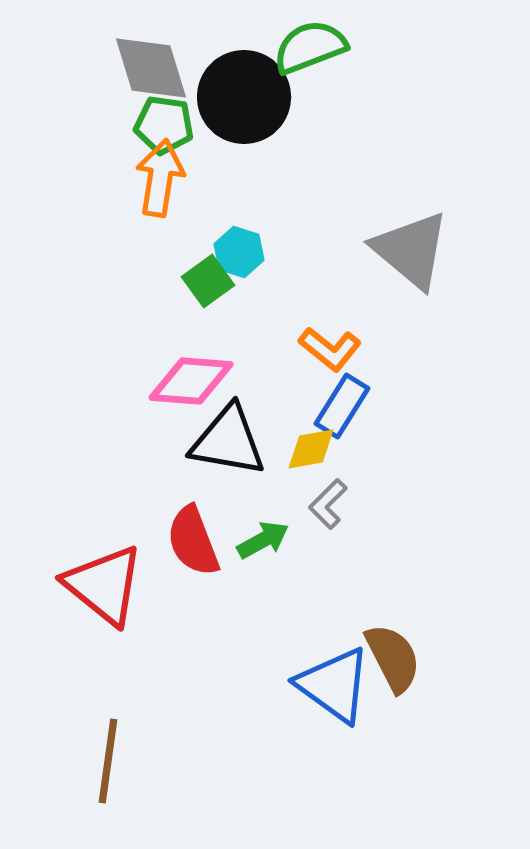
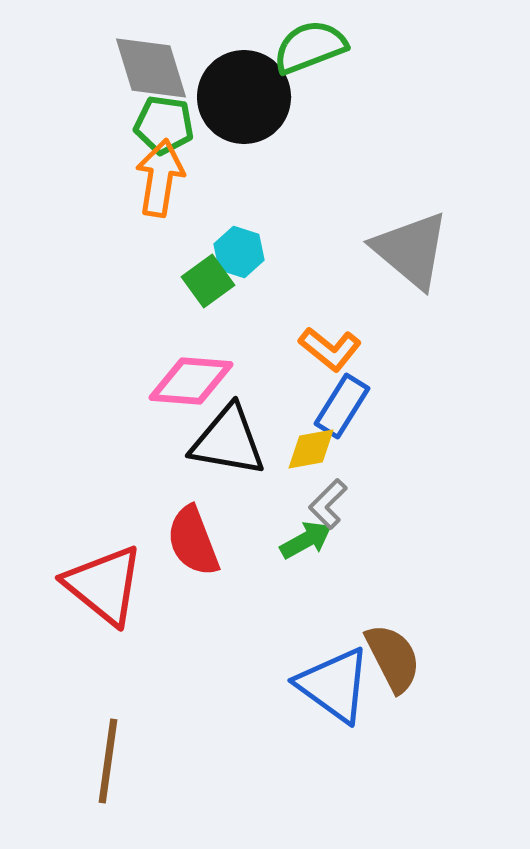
green arrow: moved 43 px right
